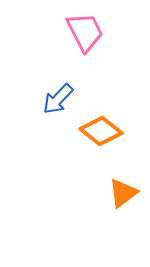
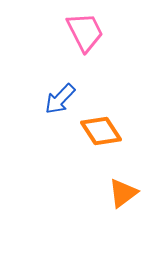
blue arrow: moved 2 px right
orange diamond: rotated 18 degrees clockwise
